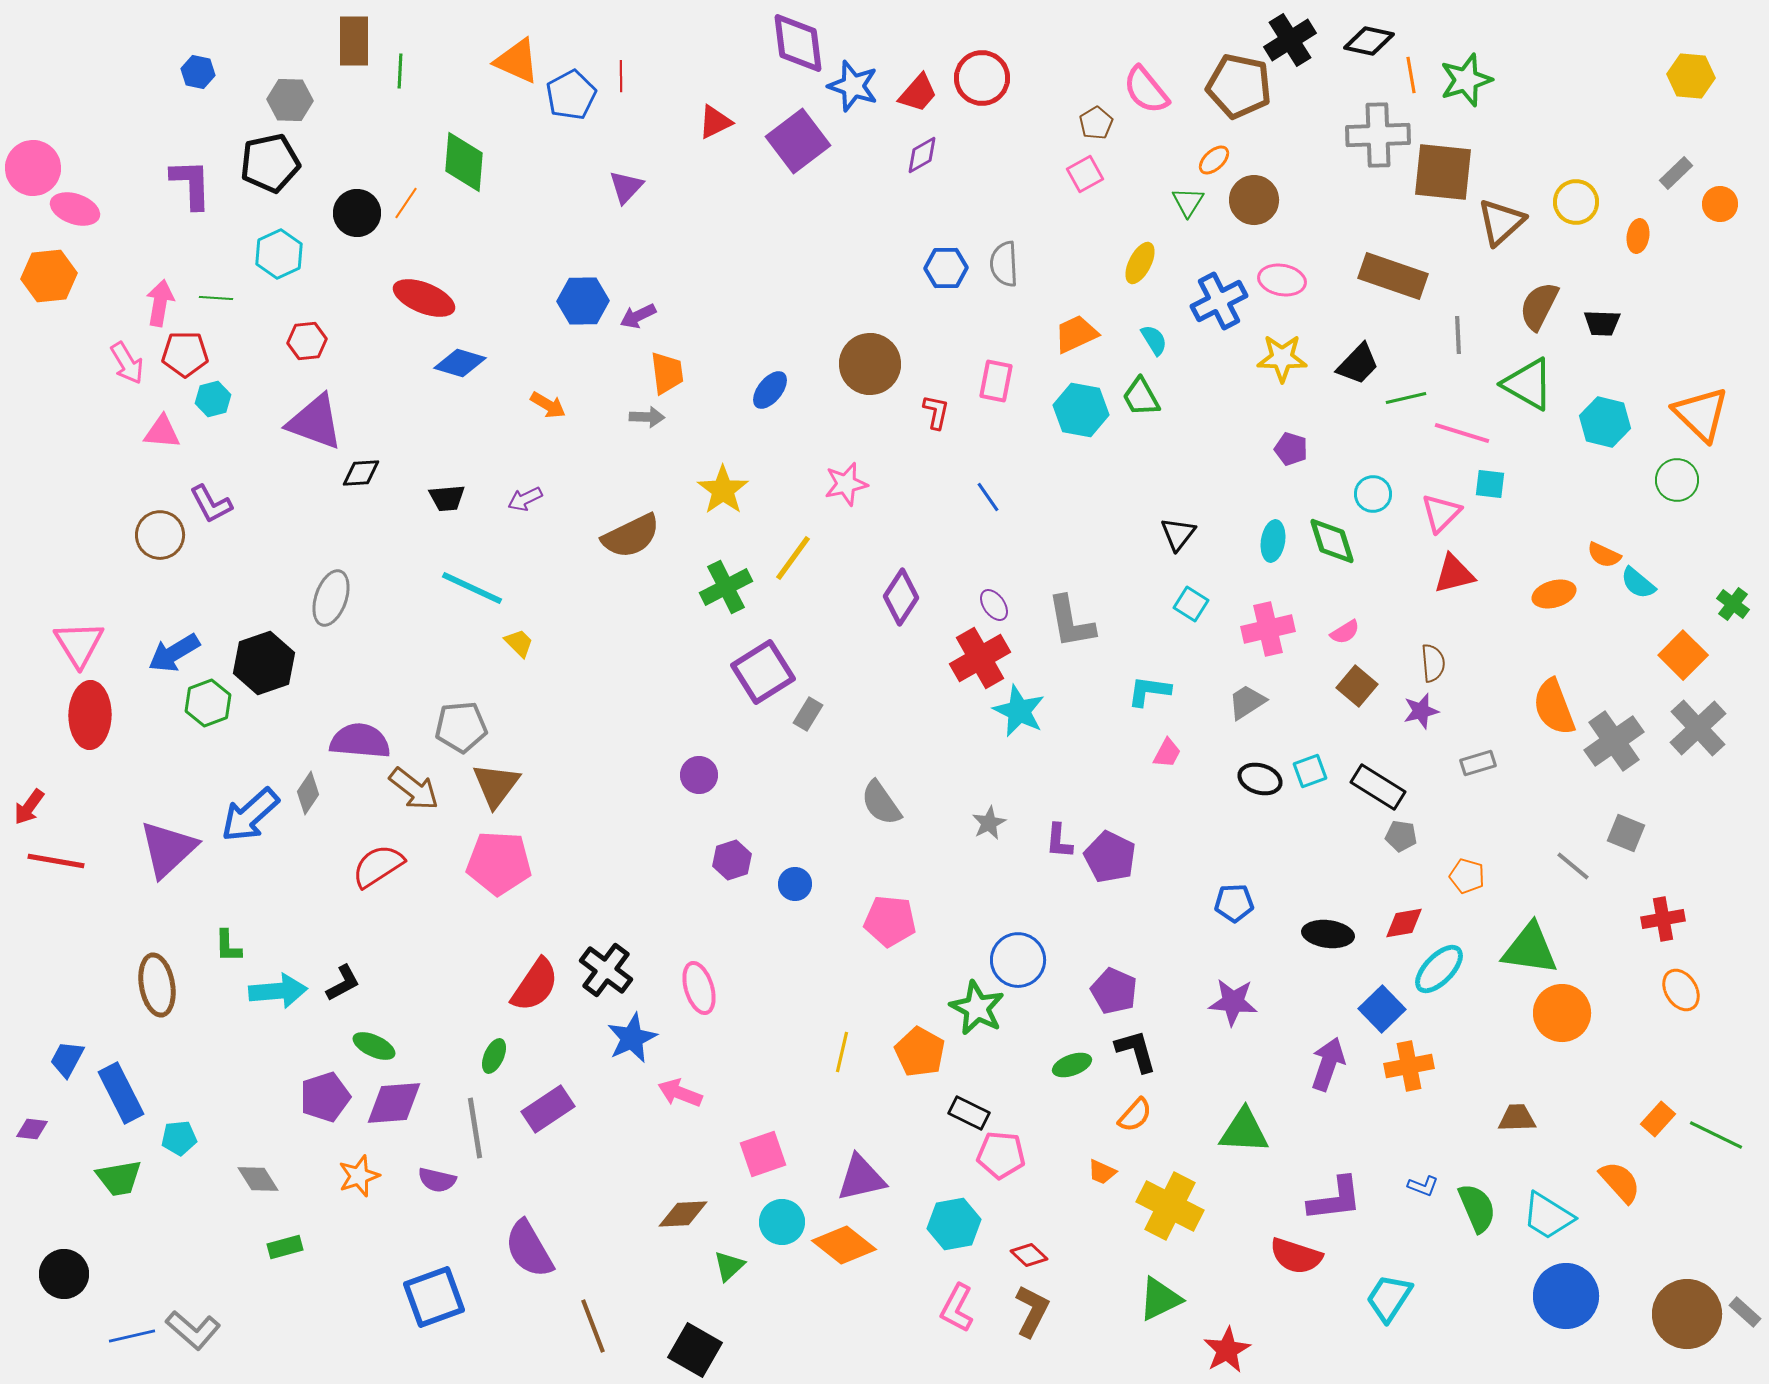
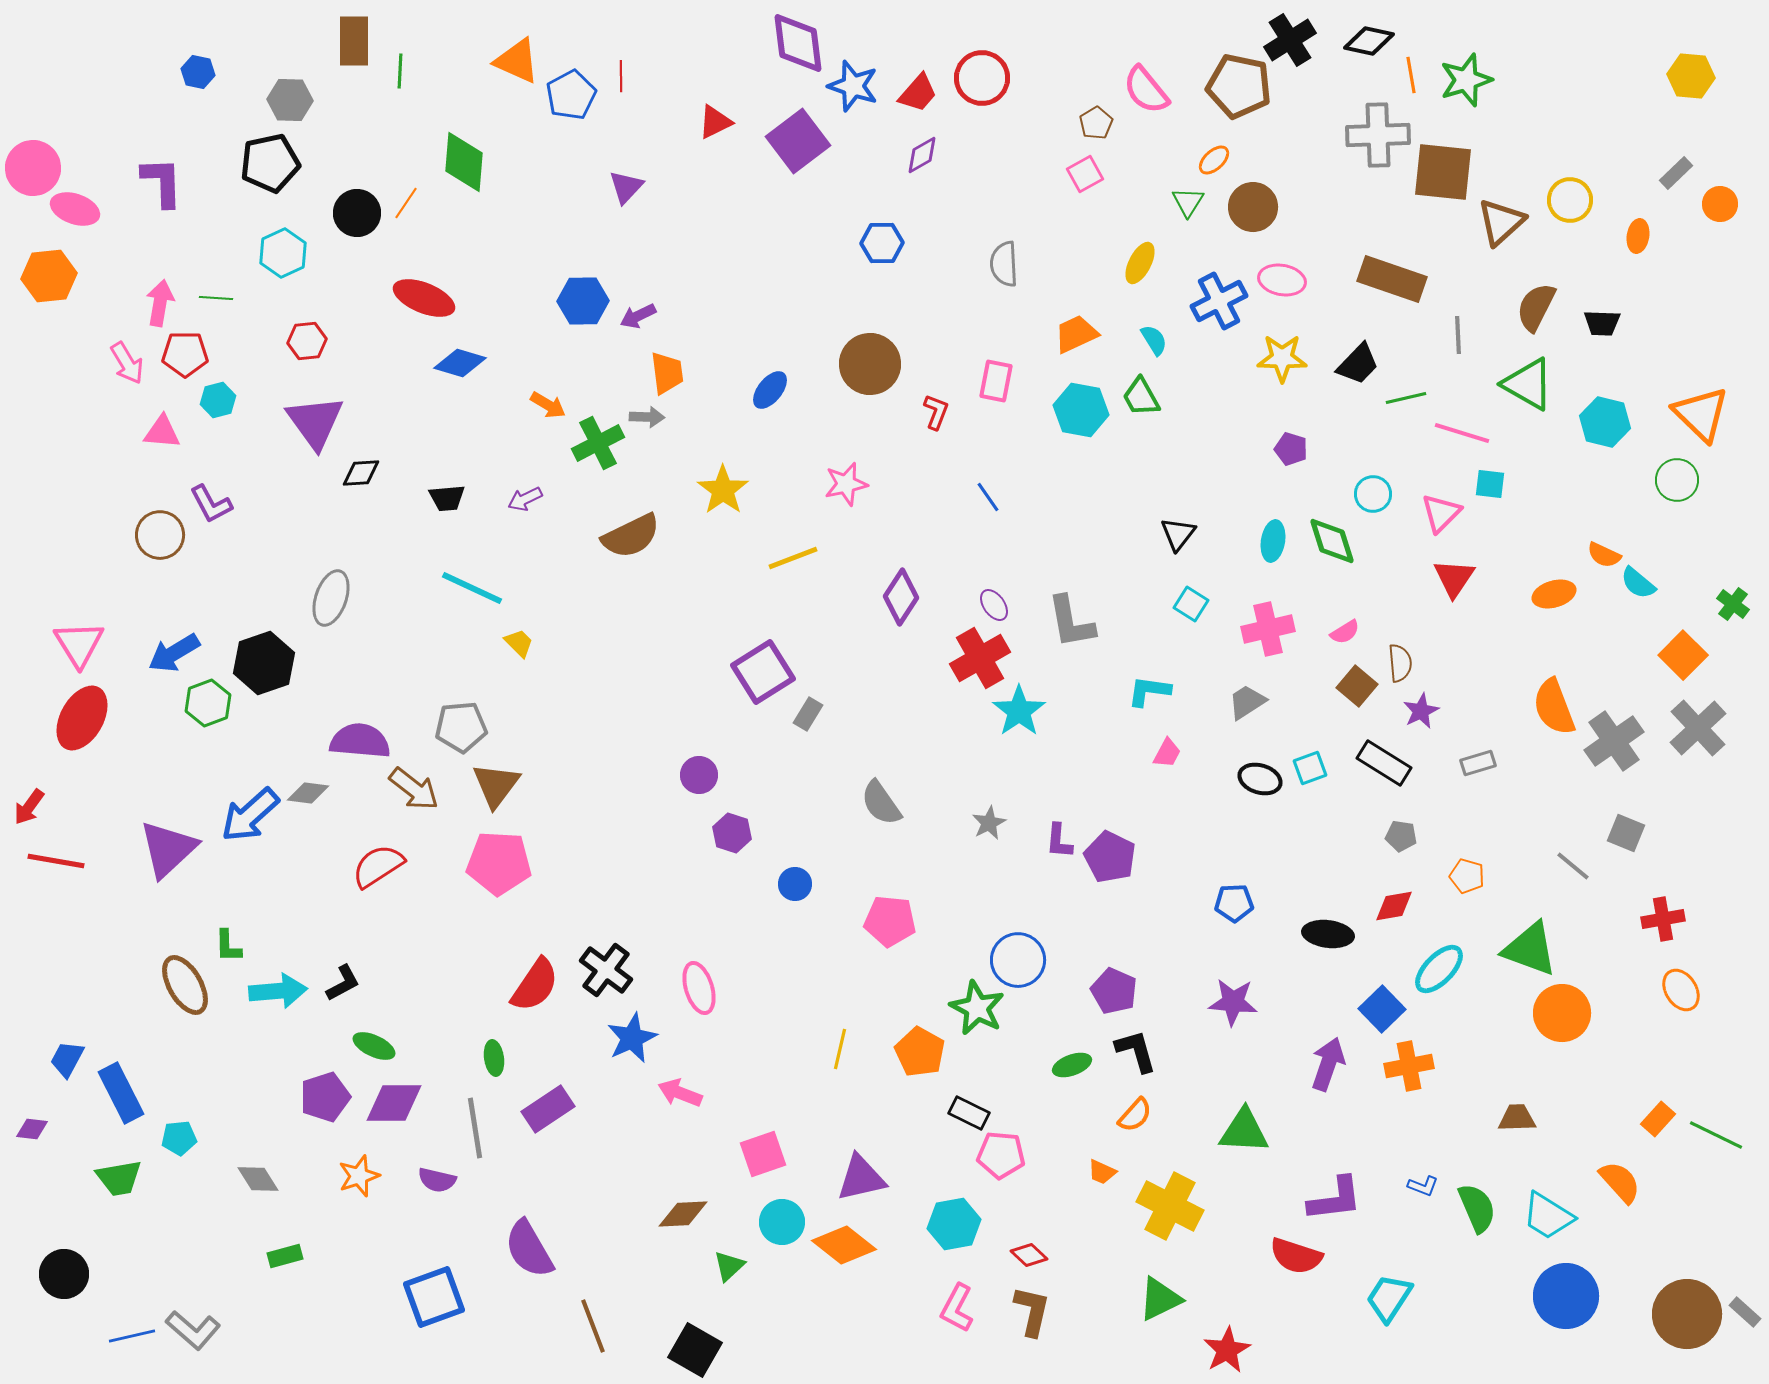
purple L-shape at (191, 184): moved 29 px left, 2 px up
brown circle at (1254, 200): moved 1 px left, 7 px down
yellow circle at (1576, 202): moved 6 px left, 2 px up
cyan hexagon at (279, 254): moved 4 px right, 1 px up
blue hexagon at (946, 268): moved 64 px left, 25 px up
brown rectangle at (1393, 276): moved 1 px left, 3 px down
brown semicircle at (1539, 306): moved 3 px left, 1 px down
cyan hexagon at (213, 399): moved 5 px right, 1 px down
red L-shape at (936, 412): rotated 9 degrees clockwise
purple triangle at (315, 422): rotated 34 degrees clockwise
yellow line at (793, 558): rotated 33 degrees clockwise
red triangle at (1454, 574): moved 4 px down; rotated 42 degrees counterclockwise
green cross at (726, 587): moved 128 px left, 144 px up
brown semicircle at (1433, 663): moved 33 px left
cyan star at (1019, 711): rotated 12 degrees clockwise
purple star at (1421, 711): rotated 12 degrees counterclockwise
red ellipse at (90, 715): moved 8 px left, 3 px down; rotated 28 degrees clockwise
cyan square at (1310, 771): moved 3 px up
black rectangle at (1378, 787): moved 6 px right, 24 px up
gray diamond at (308, 793): rotated 63 degrees clockwise
purple hexagon at (732, 860): moved 27 px up; rotated 24 degrees counterclockwise
red diamond at (1404, 923): moved 10 px left, 17 px up
green triangle at (1530, 949): rotated 12 degrees clockwise
brown ellipse at (157, 985): moved 28 px right; rotated 20 degrees counterclockwise
yellow line at (842, 1052): moved 2 px left, 3 px up
green ellipse at (494, 1056): moved 2 px down; rotated 32 degrees counterclockwise
purple diamond at (394, 1103): rotated 4 degrees clockwise
green rectangle at (285, 1247): moved 9 px down
brown L-shape at (1032, 1311): rotated 14 degrees counterclockwise
